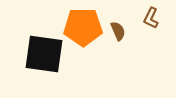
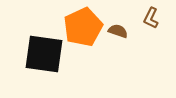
orange pentagon: rotated 24 degrees counterclockwise
brown semicircle: rotated 48 degrees counterclockwise
